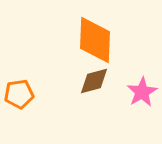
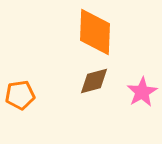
orange diamond: moved 8 px up
orange pentagon: moved 1 px right, 1 px down
